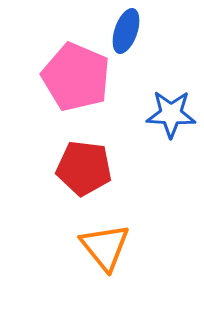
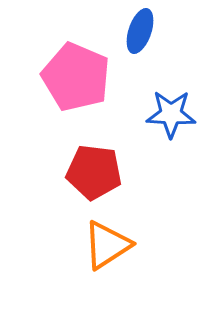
blue ellipse: moved 14 px right
red pentagon: moved 10 px right, 4 px down
orange triangle: moved 2 px right, 2 px up; rotated 36 degrees clockwise
